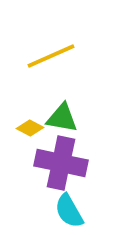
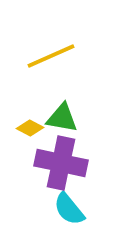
cyan semicircle: moved 2 px up; rotated 9 degrees counterclockwise
